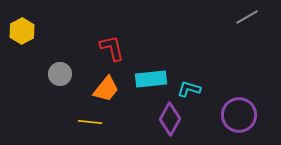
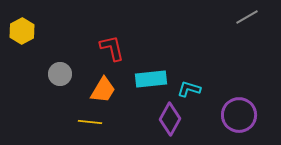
orange trapezoid: moved 3 px left, 1 px down; rotated 8 degrees counterclockwise
